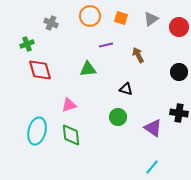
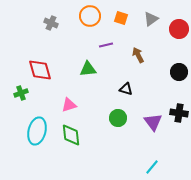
red circle: moved 2 px down
green cross: moved 6 px left, 49 px down
green circle: moved 1 px down
purple triangle: moved 6 px up; rotated 18 degrees clockwise
